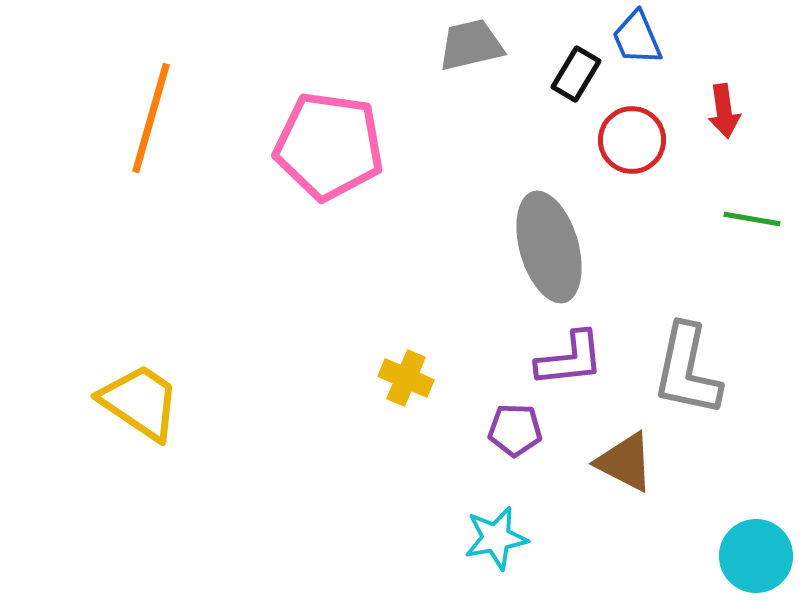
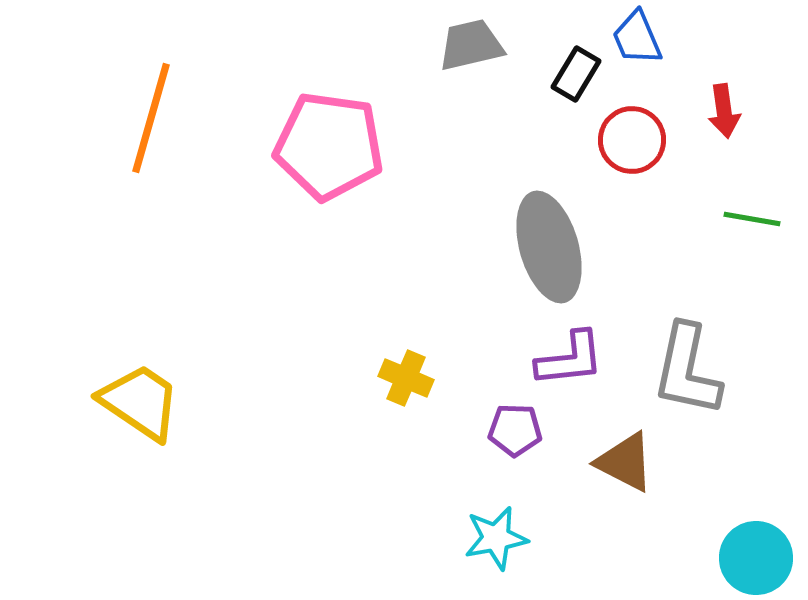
cyan circle: moved 2 px down
